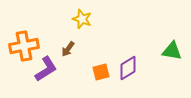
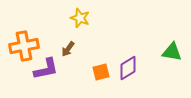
yellow star: moved 2 px left, 1 px up
green triangle: moved 1 px down
purple L-shape: rotated 20 degrees clockwise
